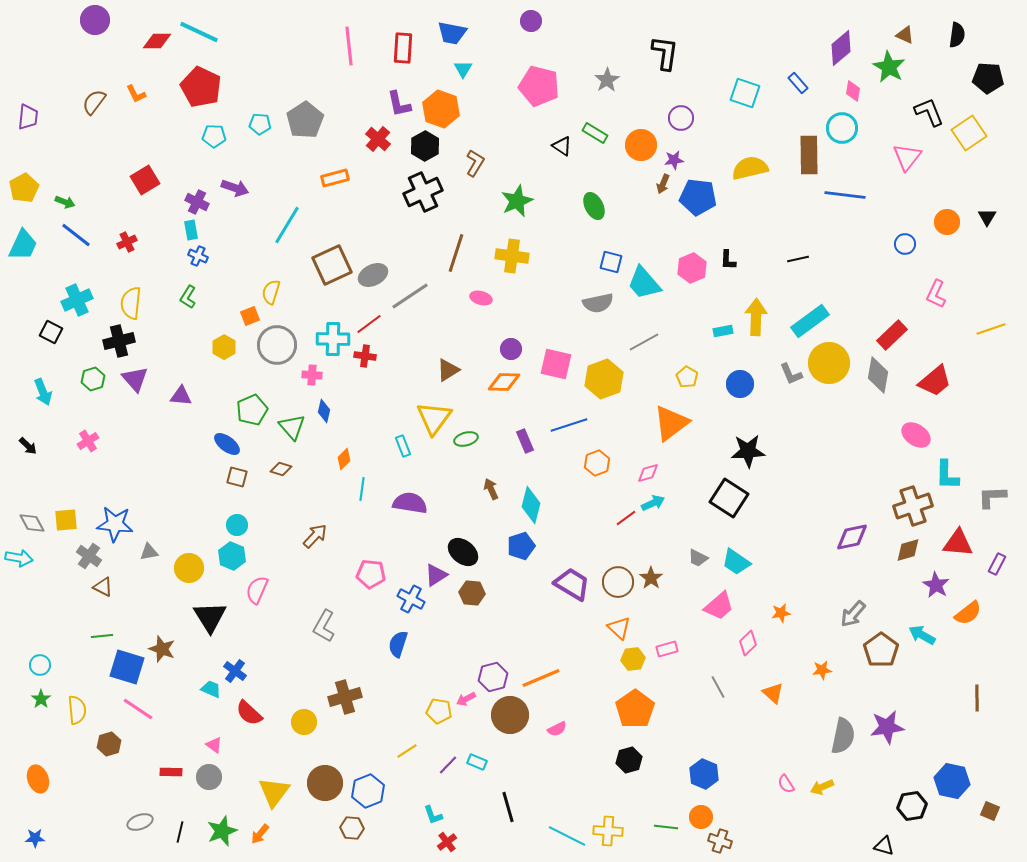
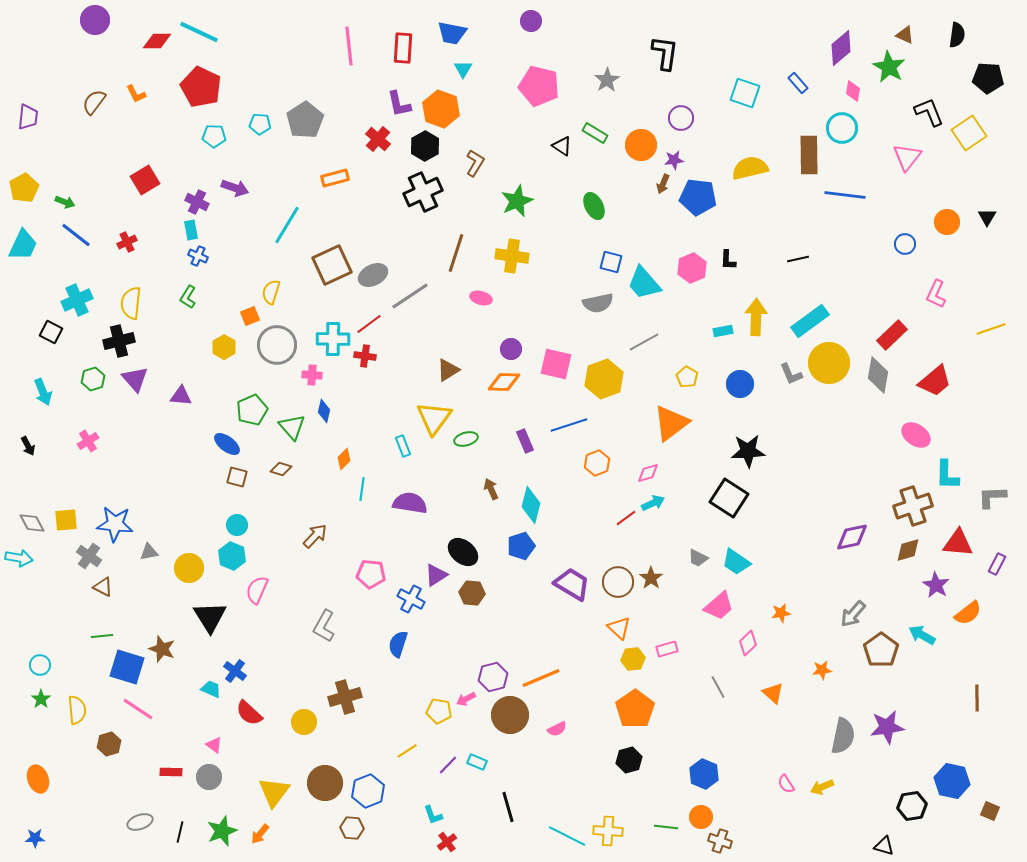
black arrow at (28, 446): rotated 18 degrees clockwise
